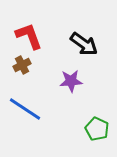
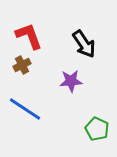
black arrow: rotated 20 degrees clockwise
